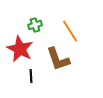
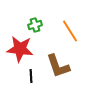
red star: rotated 20 degrees counterclockwise
brown L-shape: moved 7 px down
